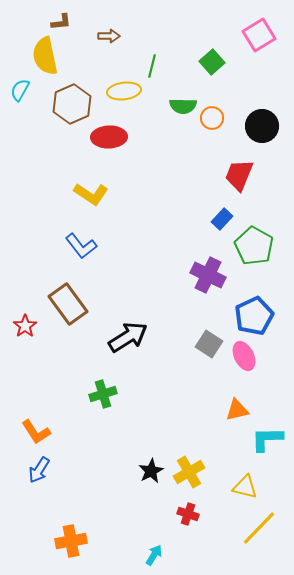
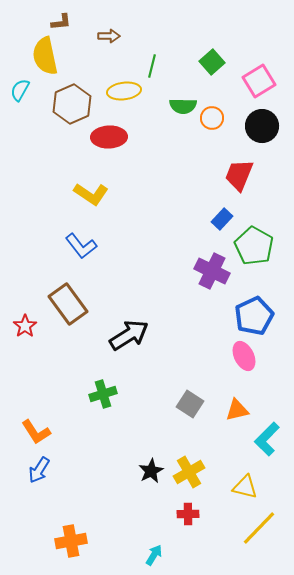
pink square: moved 46 px down
purple cross: moved 4 px right, 4 px up
black arrow: moved 1 px right, 2 px up
gray square: moved 19 px left, 60 px down
cyan L-shape: rotated 44 degrees counterclockwise
red cross: rotated 20 degrees counterclockwise
